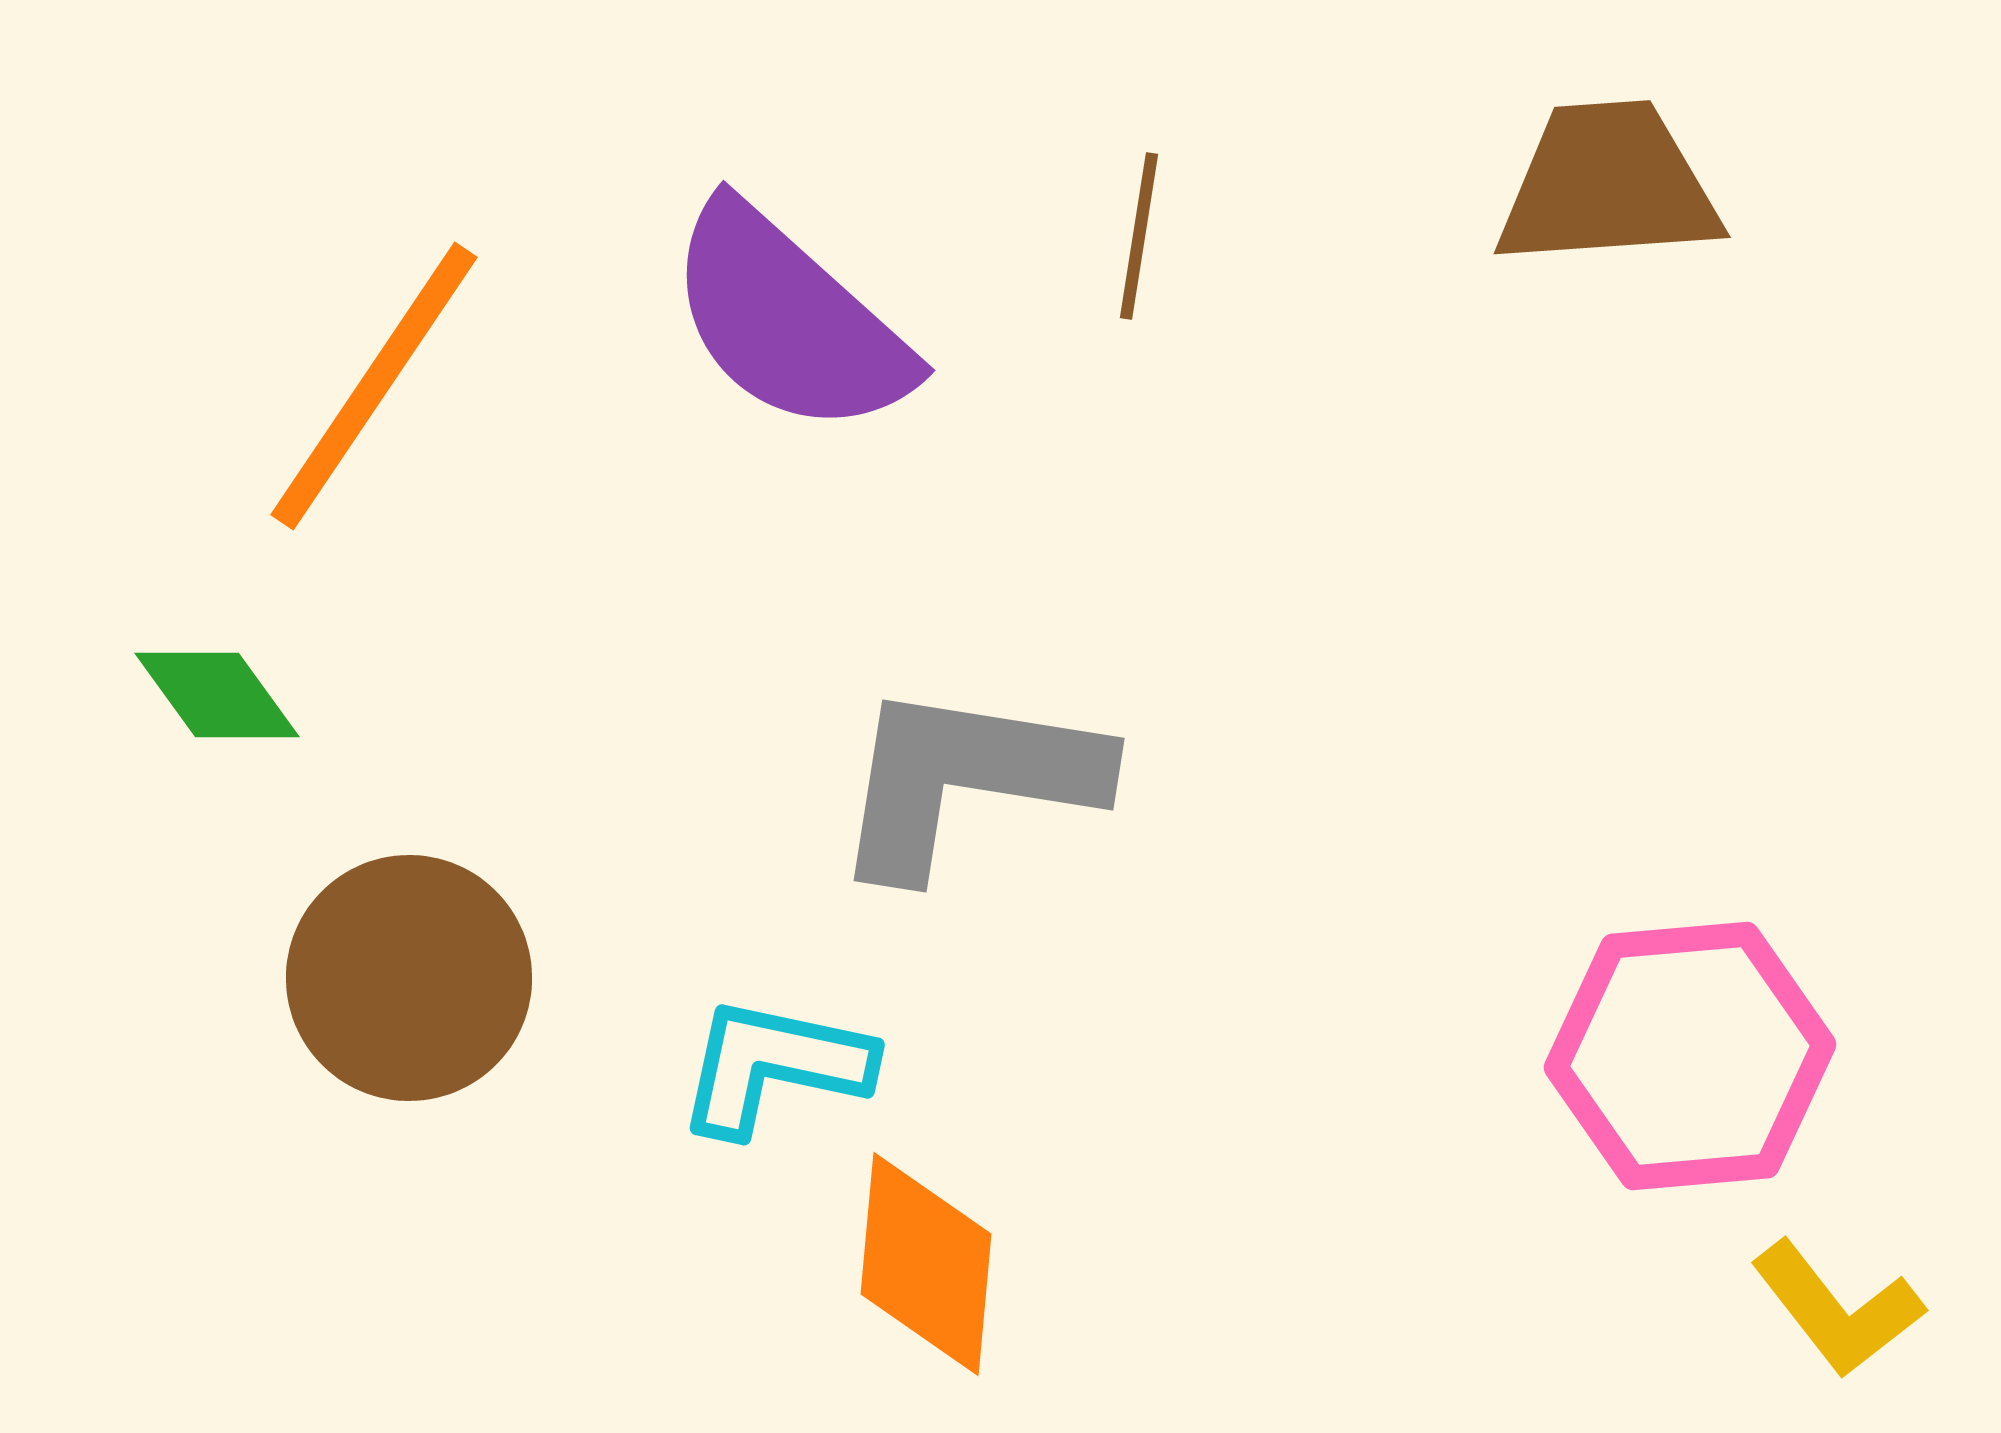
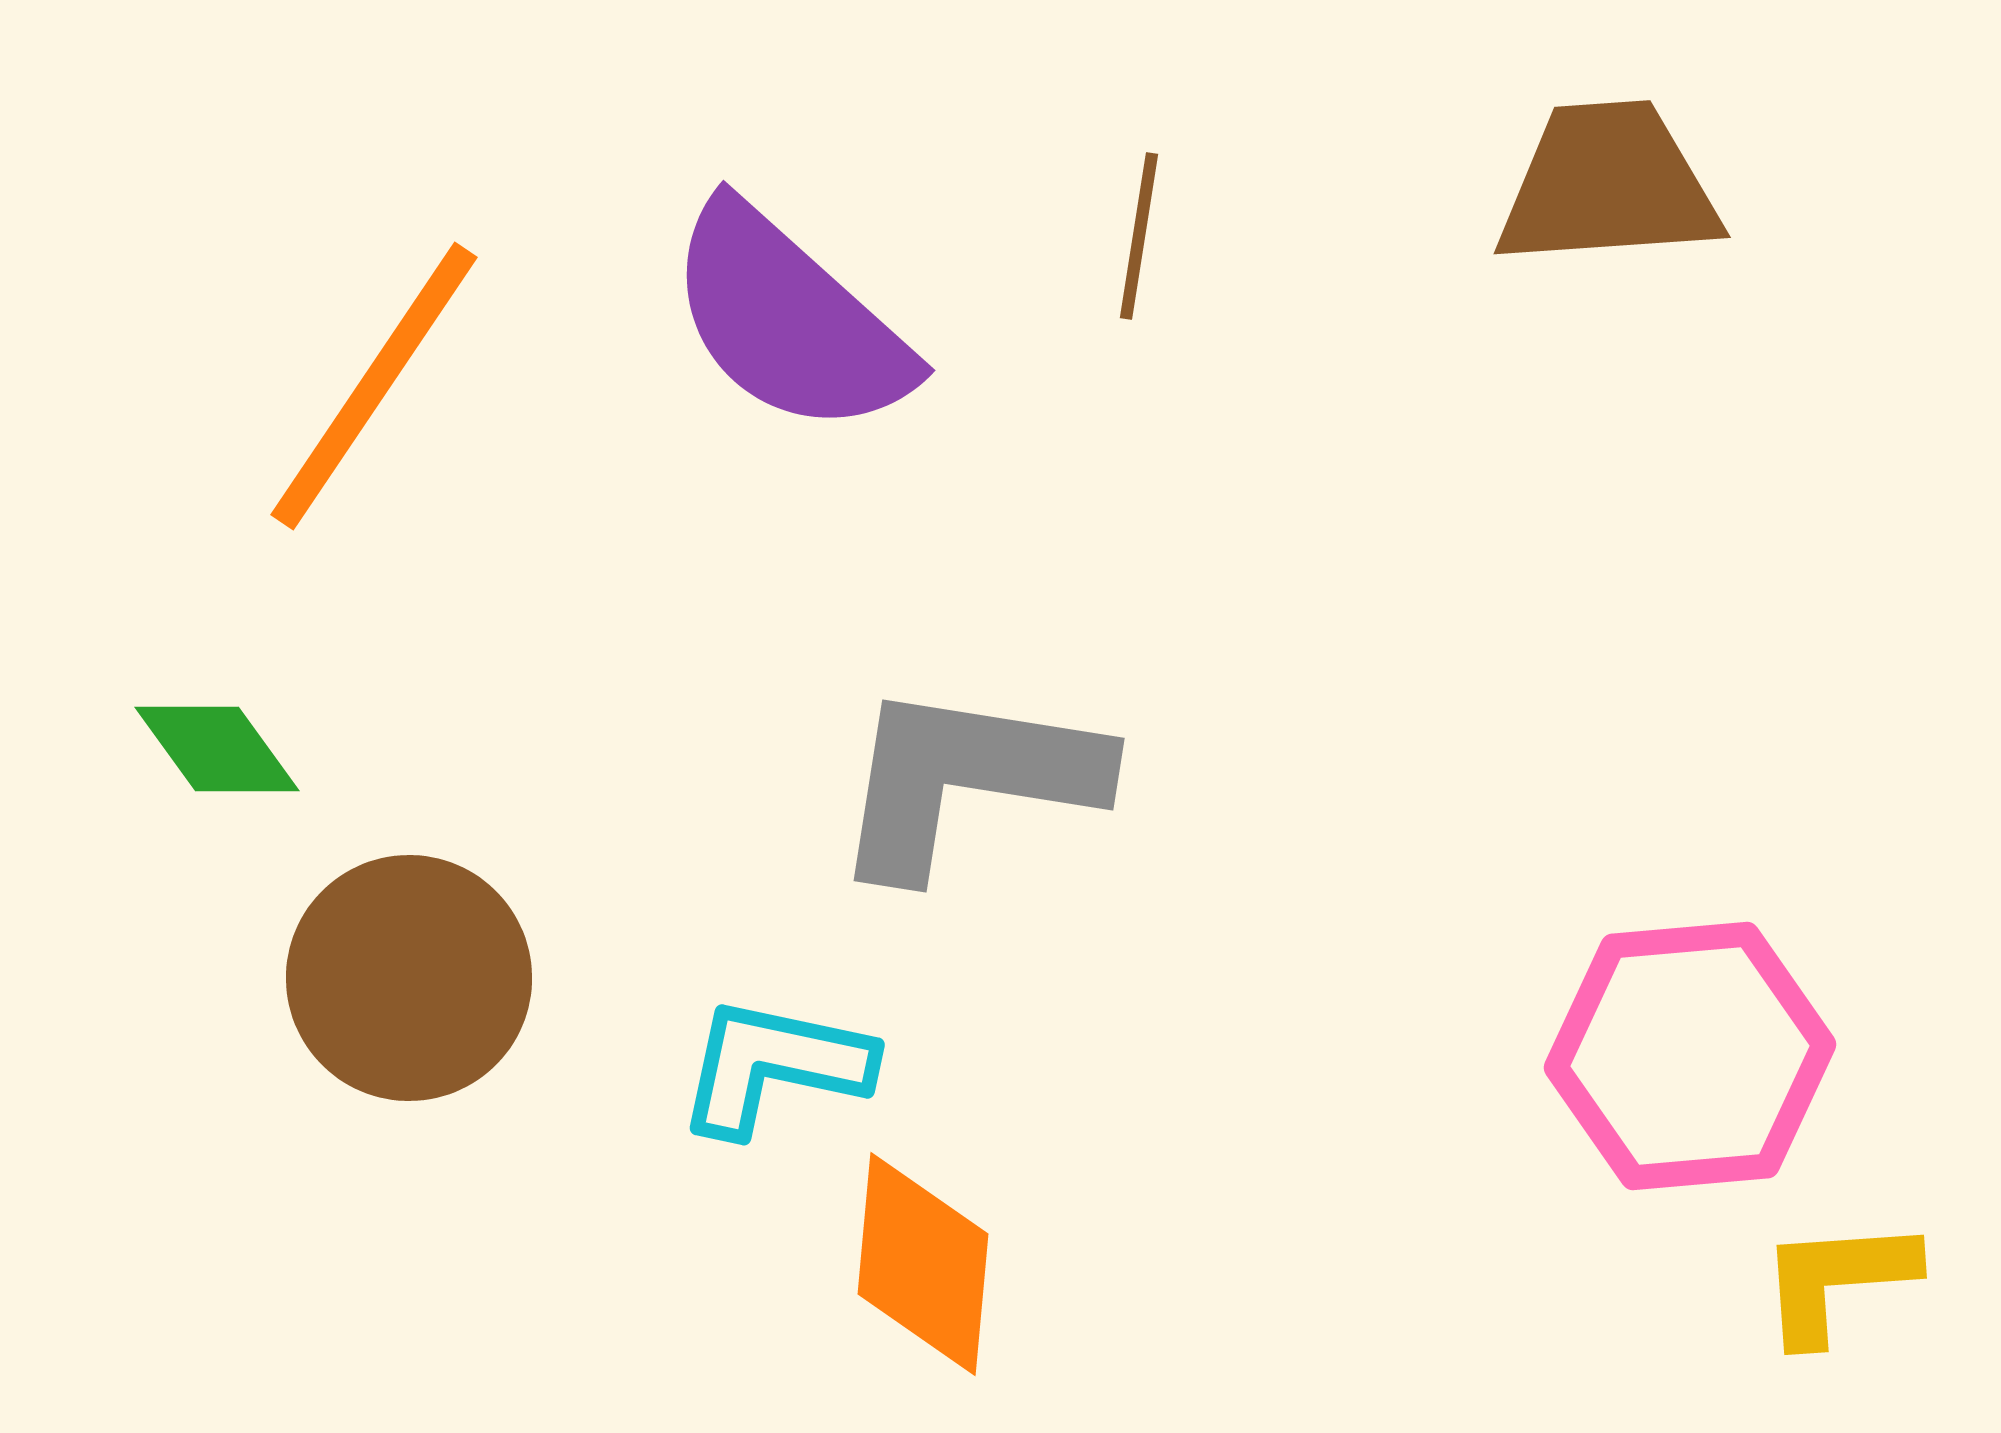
green diamond: moved 54 px down
orange diamond: moved 3 px left
yellow L-shape: moved 29 px up; rotated 124 degrees clockwise
